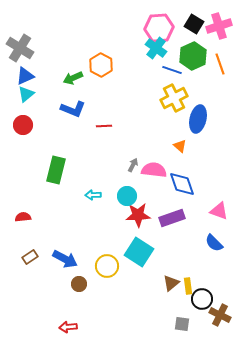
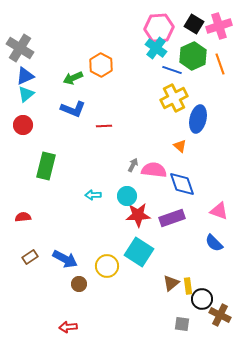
green rectangle: moved 10 px left, 4 px up
